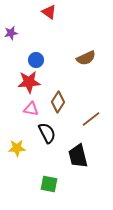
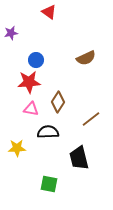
black semicircle: moved 1 px right, 1 px up; rotated 65 degrees counterclockwise
black trapezoid: moved 1 px right, 2 px down
